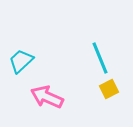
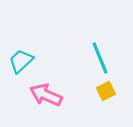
yellow square: moved 3 px left, 2 px down
pink arrow: moved 1 px left, 2 px up
